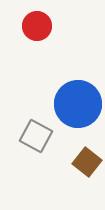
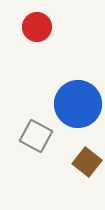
red circle: moved 1 px down
